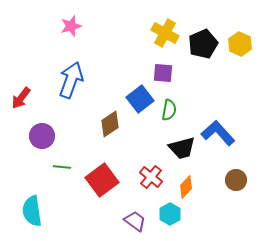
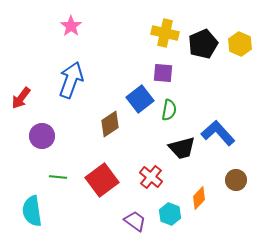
pink star: rotated 20 degrees counterclockwise
yellow cross: rotated 16 degrees counterclockwise
green line: moved 4 px left, 10 px down
orange diamond: moved 13 px right, 11 px down
cyan hexagon: rotated 10 degrees counterclockwise
